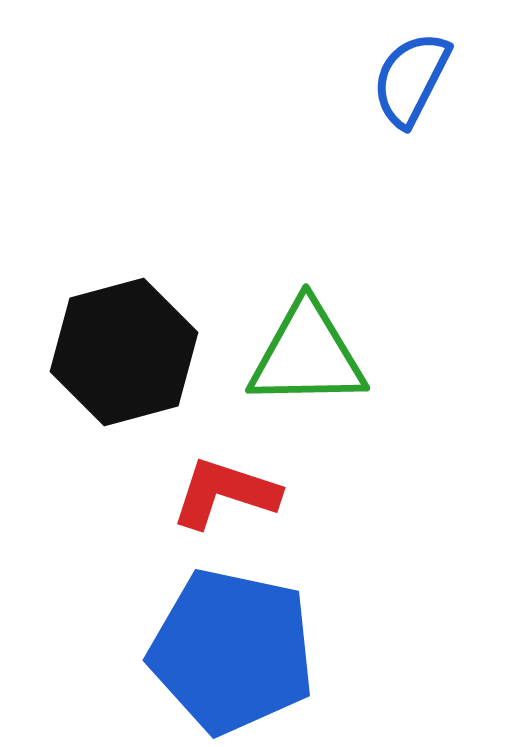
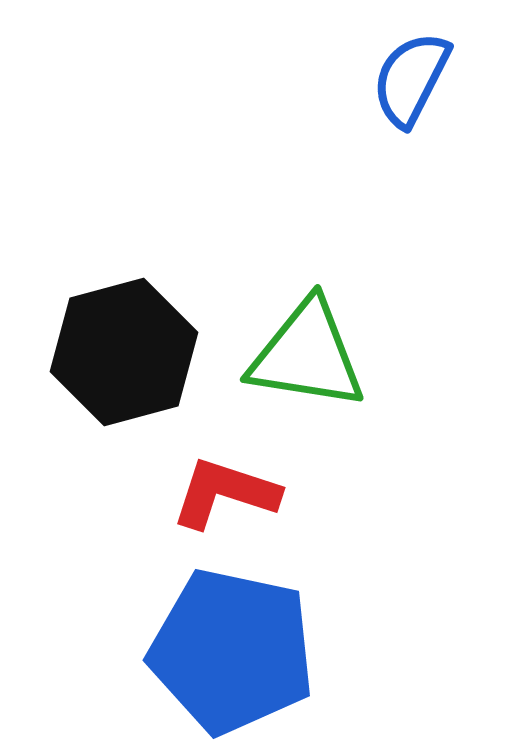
green triangle: rotated 10 degrees clockwise
